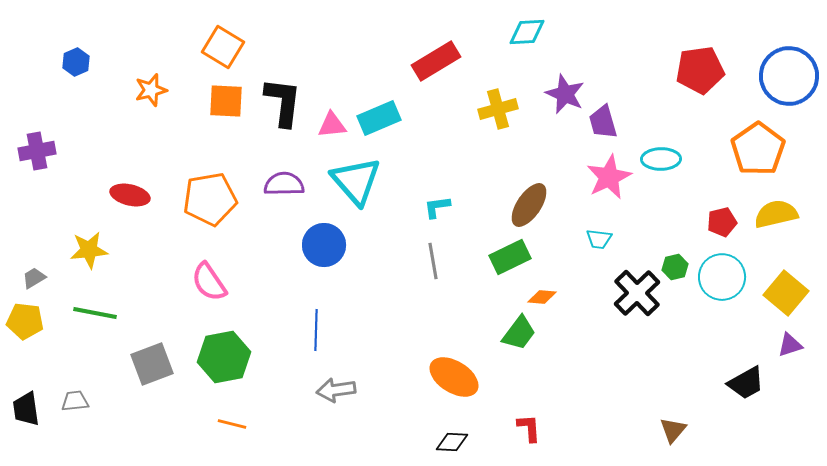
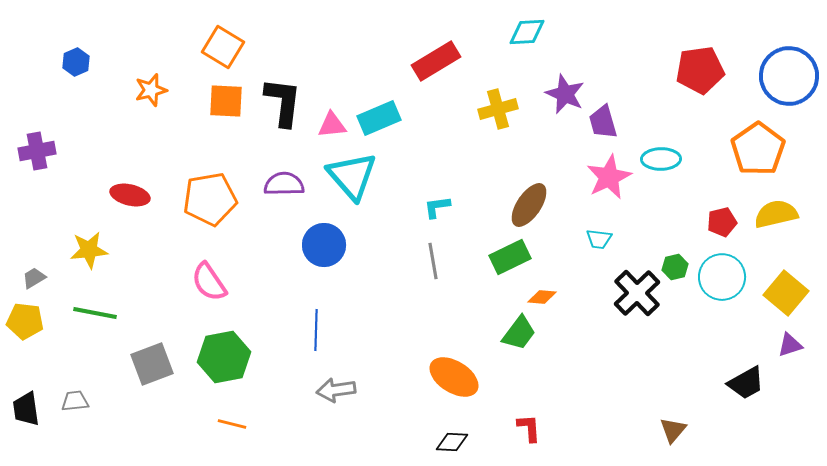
cyan triangle at (356, 181): moved 4 px left, 5 px up
